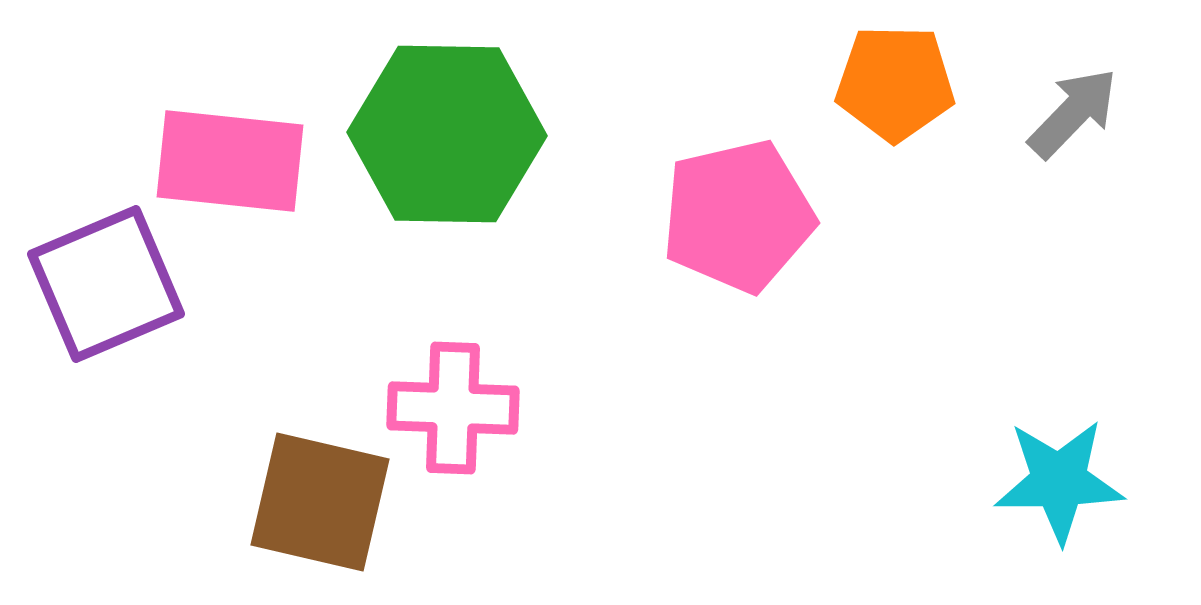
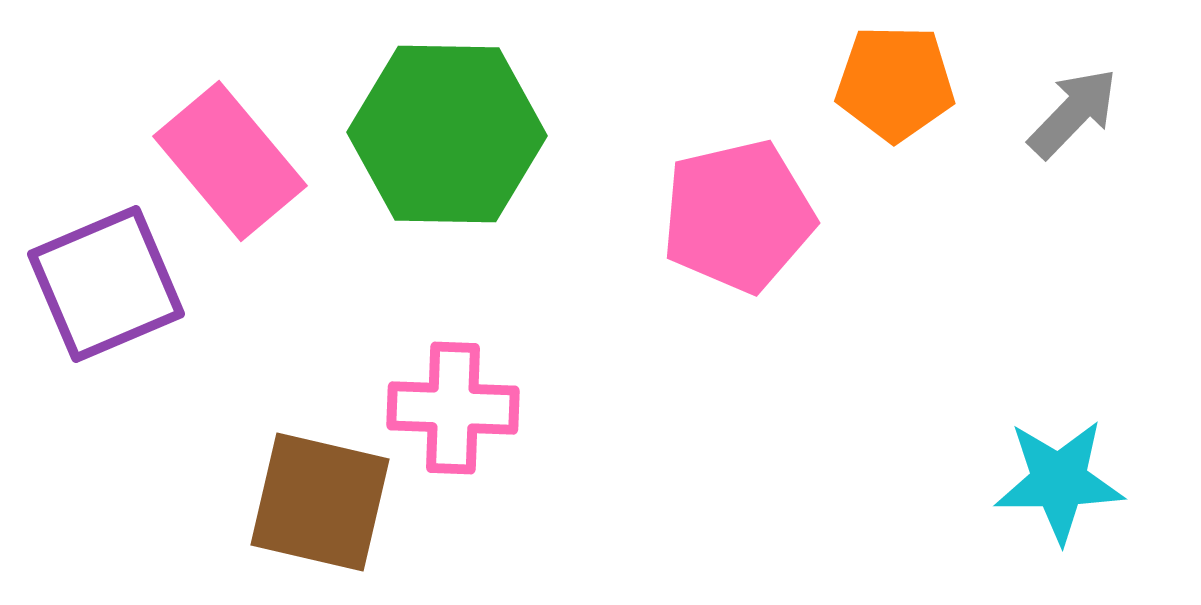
pink rectangle: rotated 44 degrees clockwise
